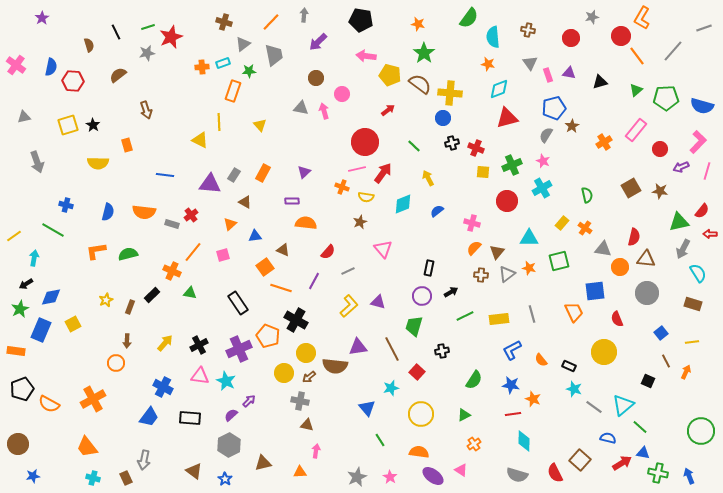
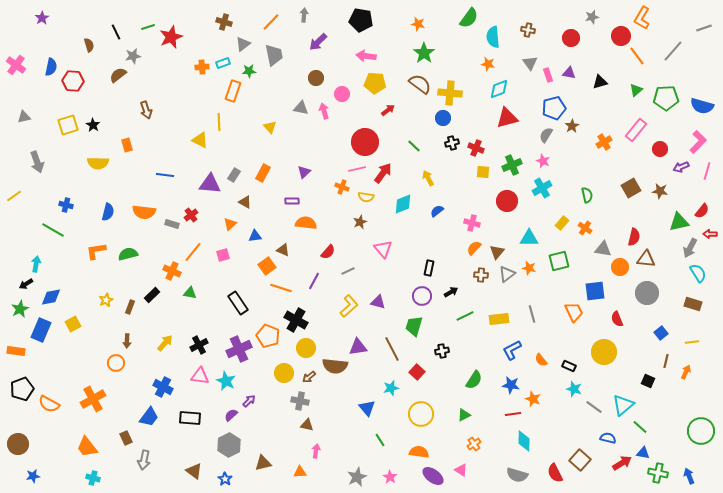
gray star at (147, 53): moved 14 px left, 3 px down
yellow pentagon at (390, 75): moved 15 px left, 8 px down; rotated 10 degrees counterclockwise
yellow triangle at (260, 125): moved 10 px right, 2 px down
yellow line at (14, 236): moved 40 px up
gray arrow at (683, 249): moved 7 px right, 1 px up
cyan arrow at (34, 258): moved 2 px right, 6 px down
orange square at (265, 267): moved 2 px right, 1 px up
yellow circle at (306, 353): moved 5 px up
brown line at (666, 361): rotated 40 degrees clockwise
brown rectangle at (126, 478): moved 40 px up
